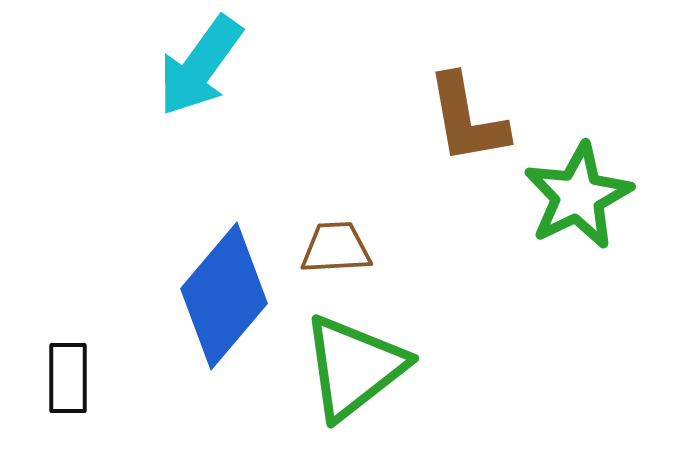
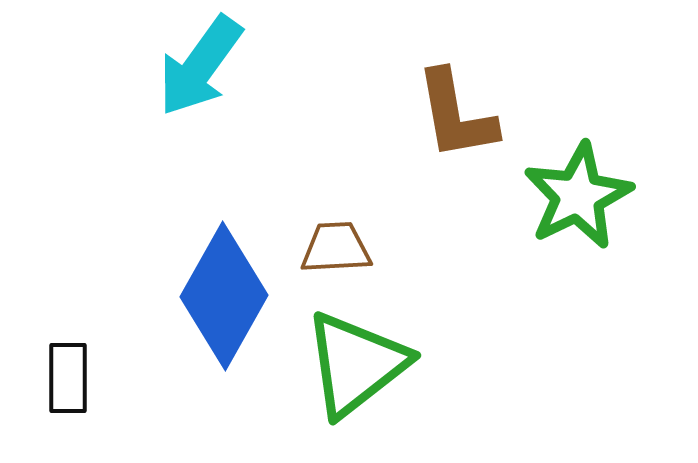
brown L-shape: moved 11 px left, 4 px up
blue diamond: rotated 11 degrees counterclockwise
green triangle: moved 2 px right, 3 px up
